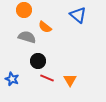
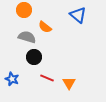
black circle: moved 4 px left, 4 px up
orange triangle: moved 1 px left, 3 px down
